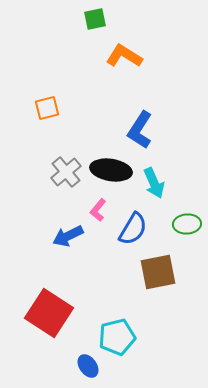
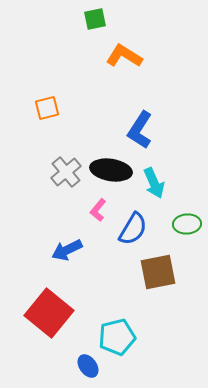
blue arrow: moved 1 px left, 14 px down
red square: rotated 6 degrees clockwise
